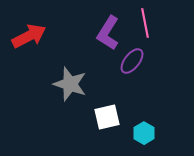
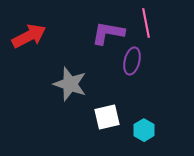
pink line: moved 1 px right
purple L-shape: rotated 68 degrees clockwise
purple ellipse: rotated 24 degrees counterclockwise
cyan hexagon: moved 3 px up
